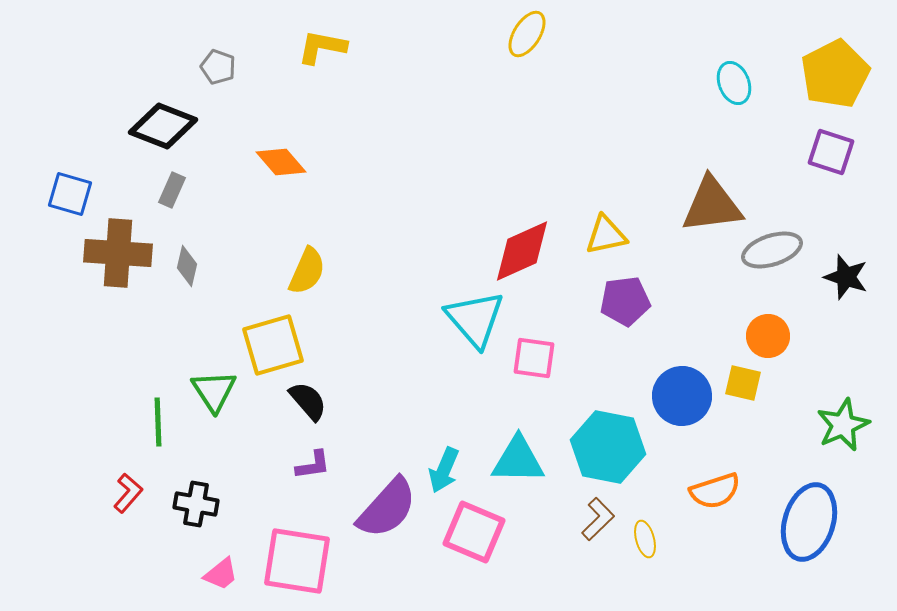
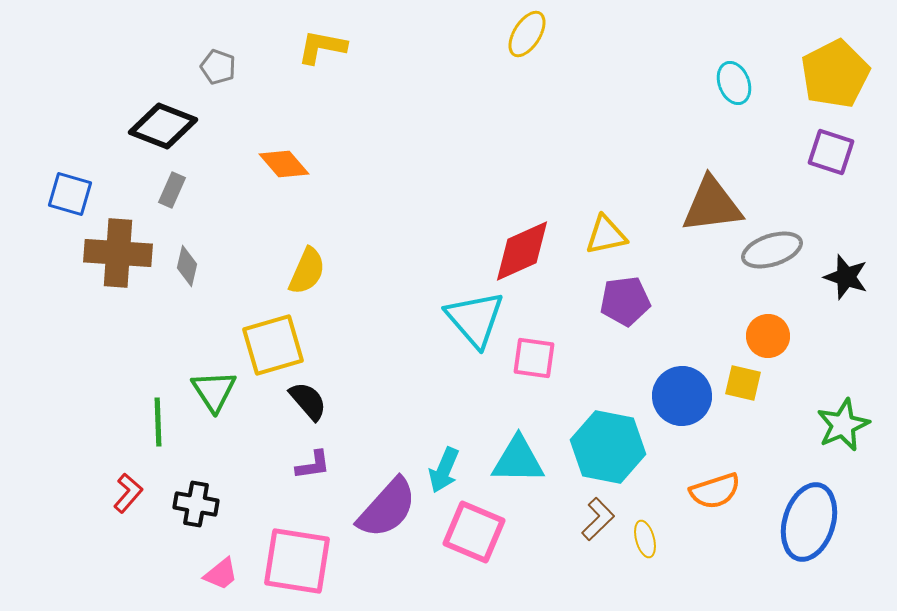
orange diamond at (281, 162): moved 3 px right, 2 px down
